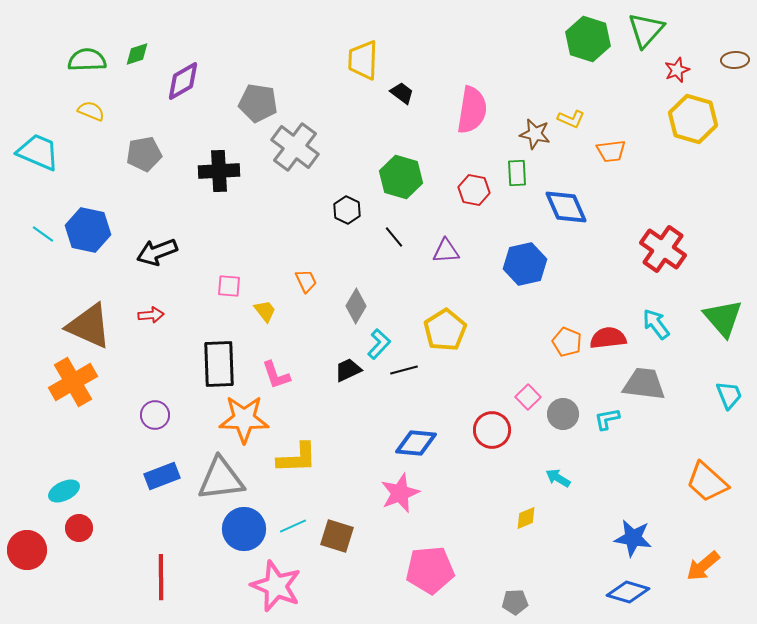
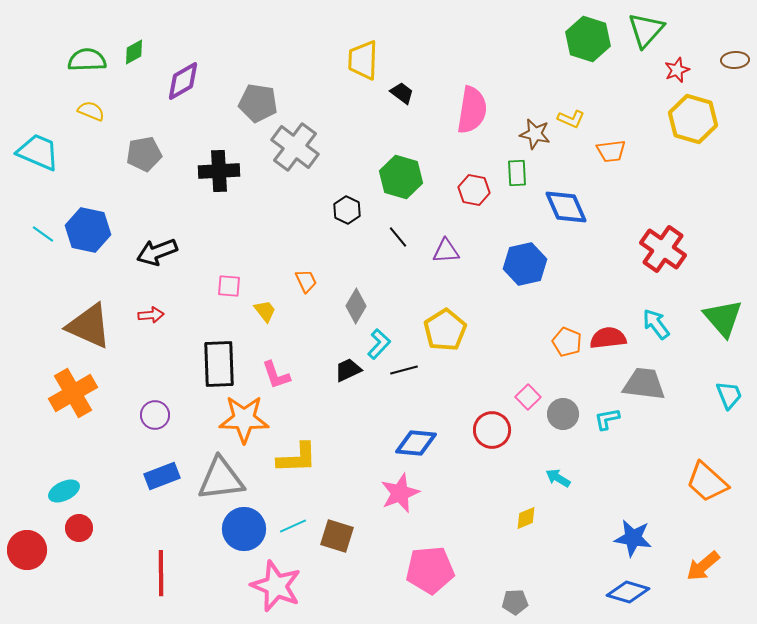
green diamond at (137, 54): moved 3 px left, 2 px up; rotated 12 degrees counterclockwise
black line at (394, 237): moved 4 px right
orange cross at (73, 382): moved 11 px down
red line at (161, 577): moved 4 px up
